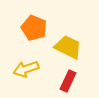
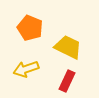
orange pentagon: moved 4 px left
red rectangle: moved 1 px left
